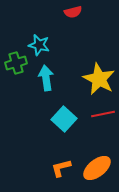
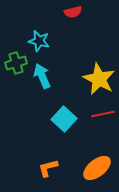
cyan star: moved 4 px up
cyan arrow: moved 4 px left, 2 px up; rotated 15 degrees counterclockwise
orange L-shape: moved 13 px left
